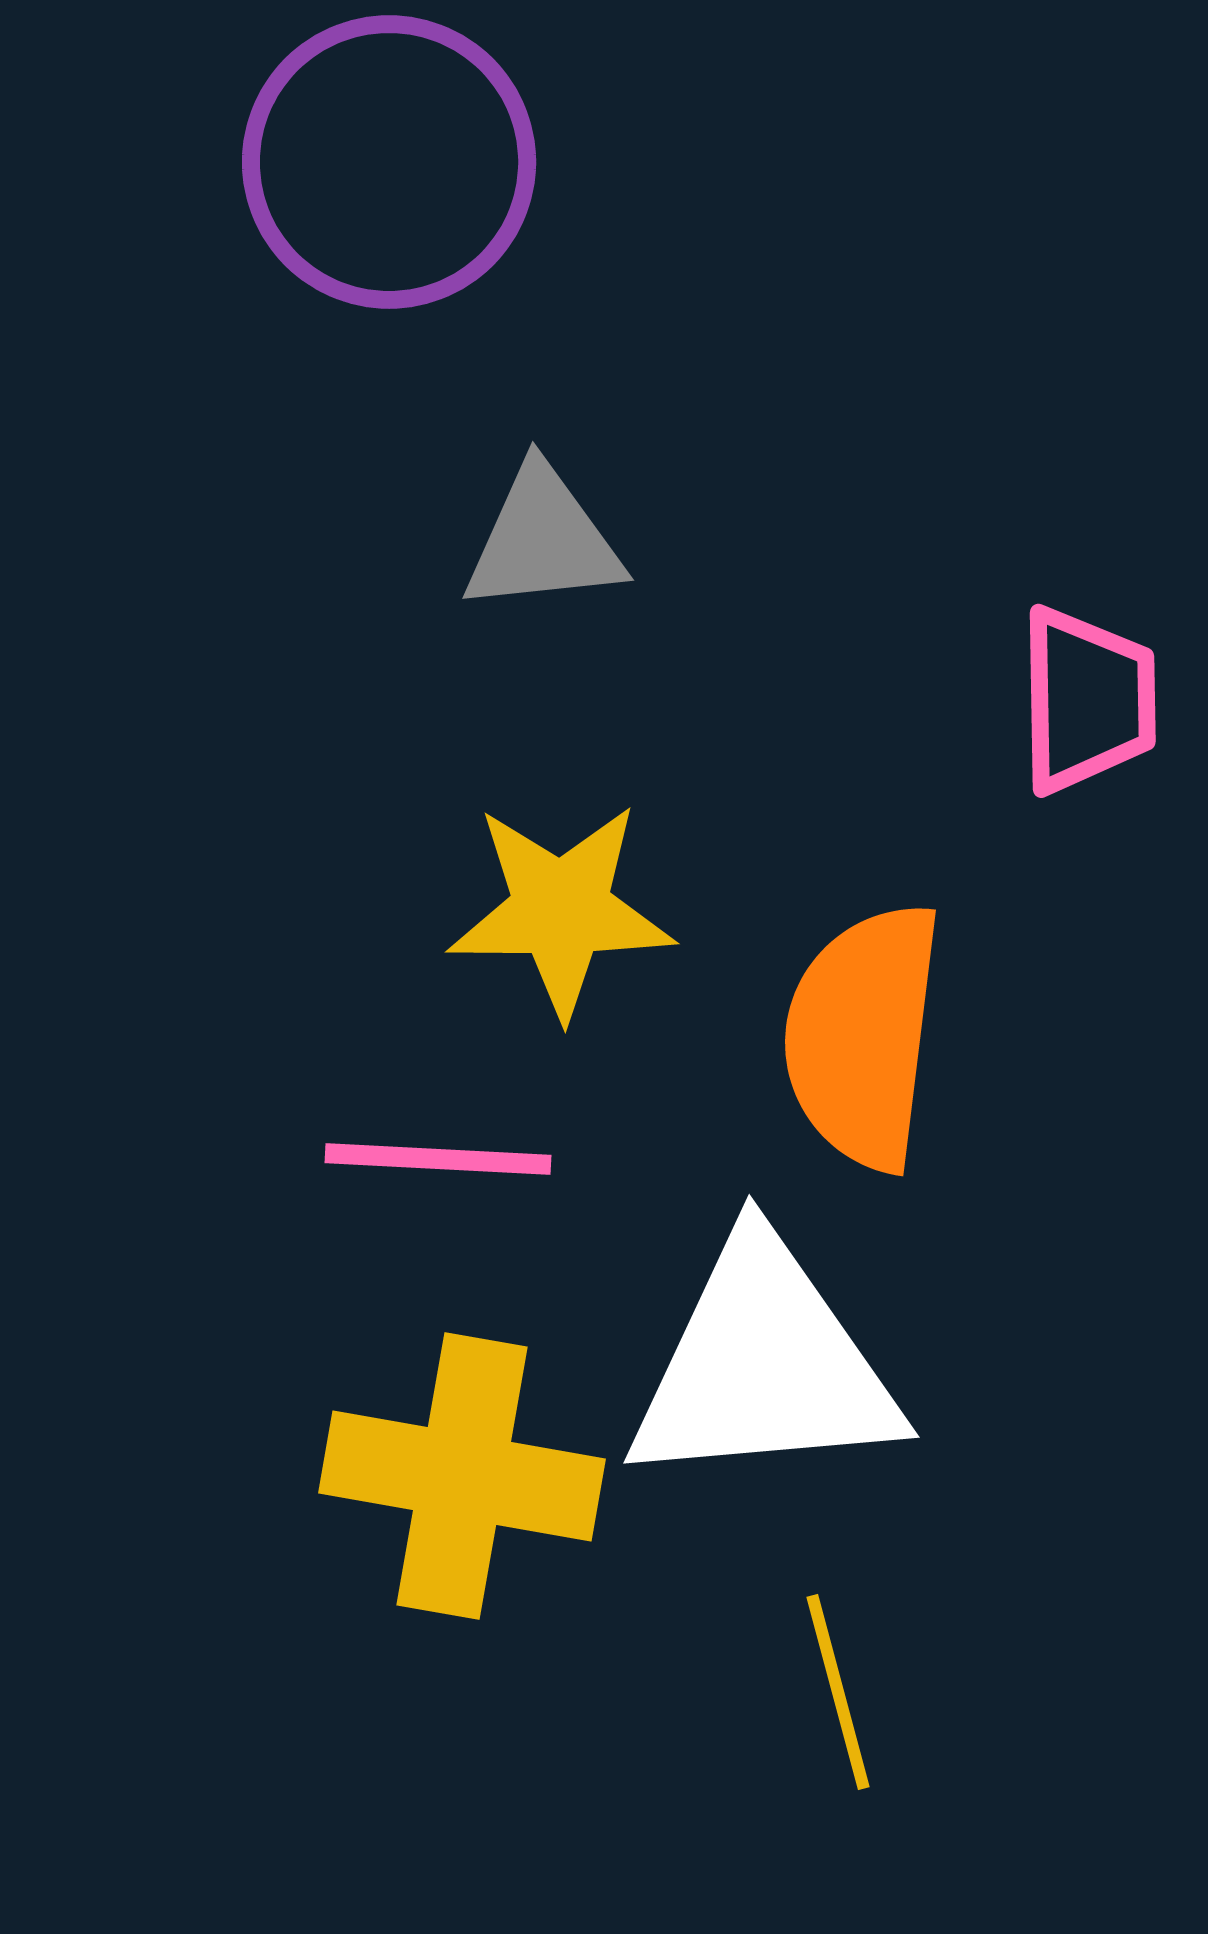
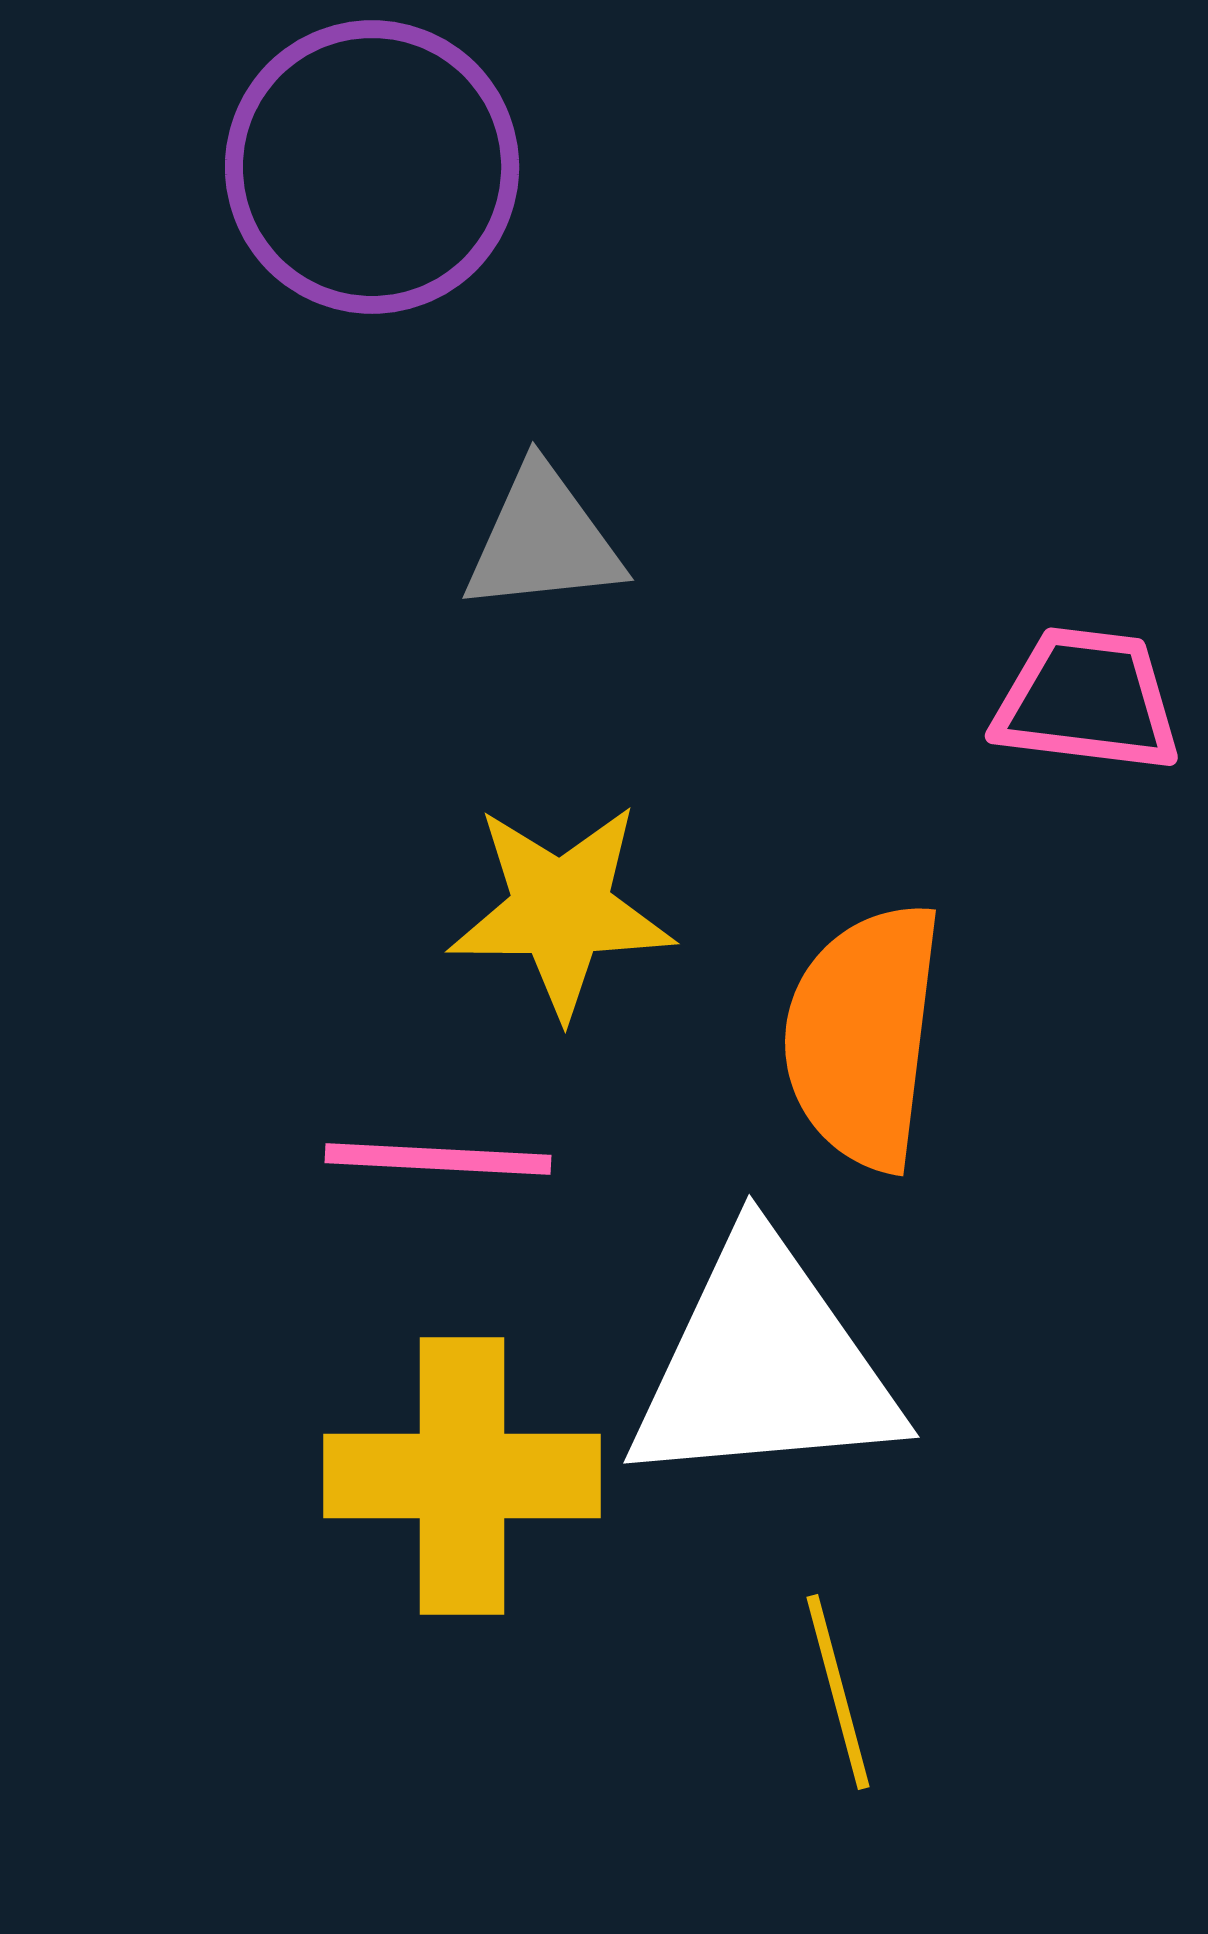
purple circle: moved 17 px left, 5 px down
pink trapezoid: rotated 82 degrees counterclockwise
yellow cross: rotated 10 degrees counterclockwise
